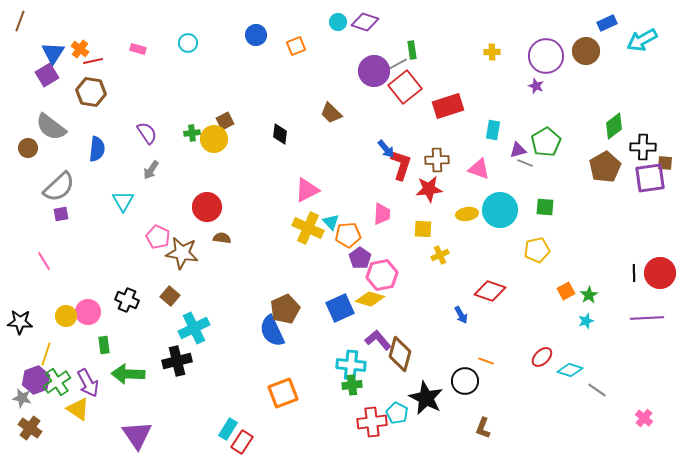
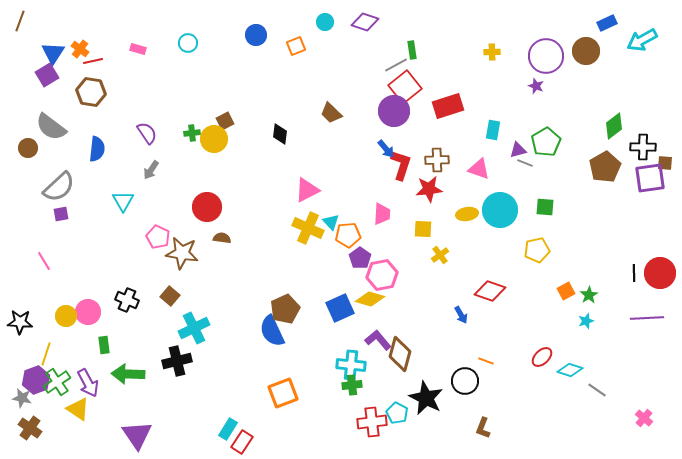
cyan circle at (338, 22): moved 13 px left
purple circle at (374, 71): moved 20 px right, 40 px down
yellow cross at (440, 255): rotated 12 degrees counterclockwise
